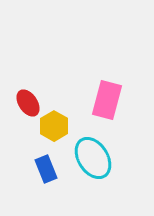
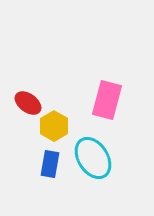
red ellipse: rotated 20 degrees counterclockwise
blue rectangle: moved 4 px right, 5 px up; rotated 32 degrees clockwise
